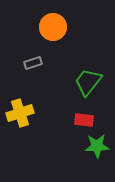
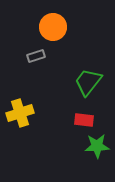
gray rectangle: moved 3 px right, 7 px up
